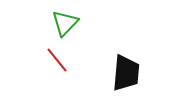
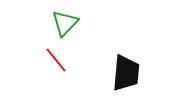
red line: moved 1 px left
